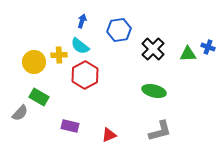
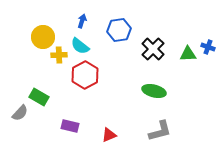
yellow circle: moved 9 px right, 25 px up
